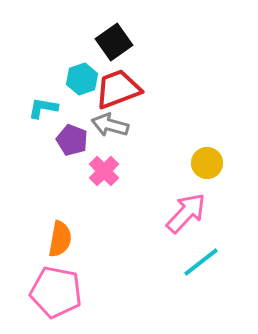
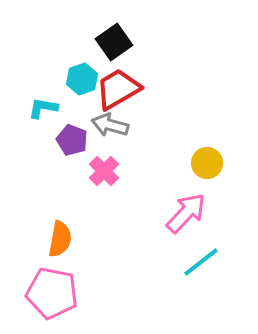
red trapezoid: rotated 9 degrees counterclockwise
pink pentagon: moved 4 px left, 1 px down
